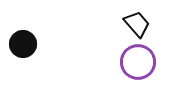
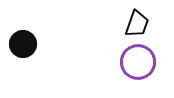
black trapezoid: rotated 60 degrees clockwise
